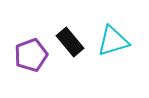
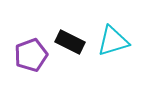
black rectangle: rotated 24 degrees counterclockwise
